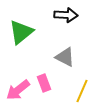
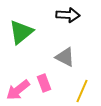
black arrow: moved 2 px right
